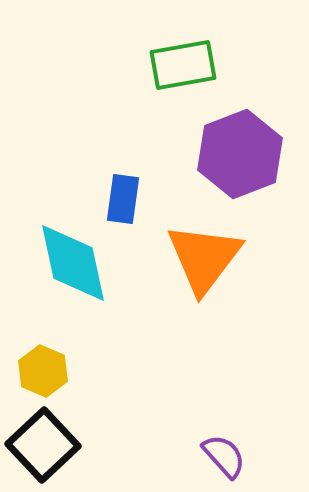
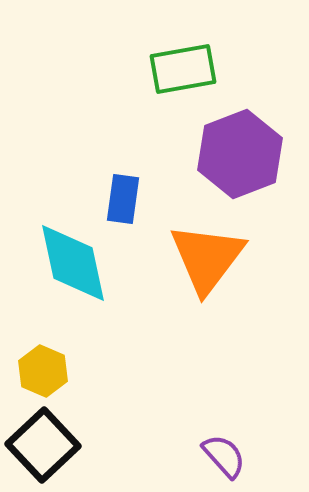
green rectangle: moved 4 px down
orange triangle: moved 3 px right
